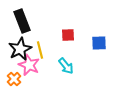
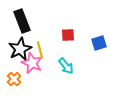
blue square: rotated 14 degrees counterclockwise
pink star: moved 3 px right, 2 px up
